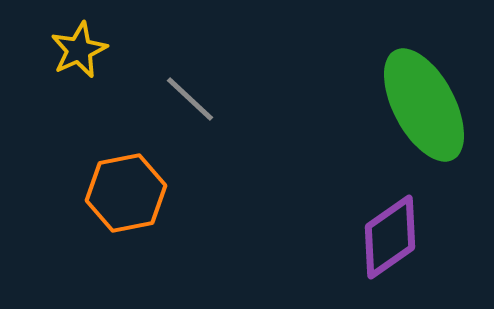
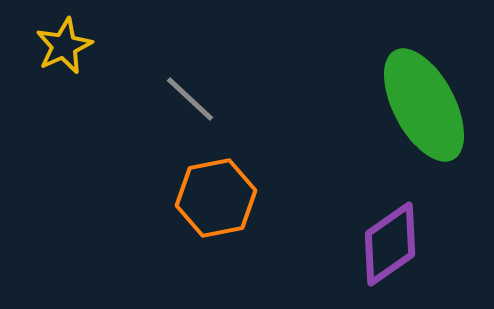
yellow star: moved 15 px left, 4 px up
orange hexagon: moved 90 px right, 5 px down
purple diamond: moved 7 px down
